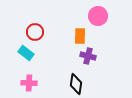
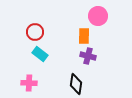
orange rectangle: moved 4 px right
cyan rectangle: moved 14 px right, 1 px down
